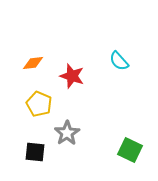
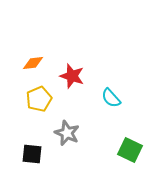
cyan semicircle: moved 8 px left, 37 px down
yellow pentagon: moved 5 px up; rotated 25 degrees clockwise
gray star: rotated 15 degrees counterclockwise
black square: moved 3 px left, 2 px down
